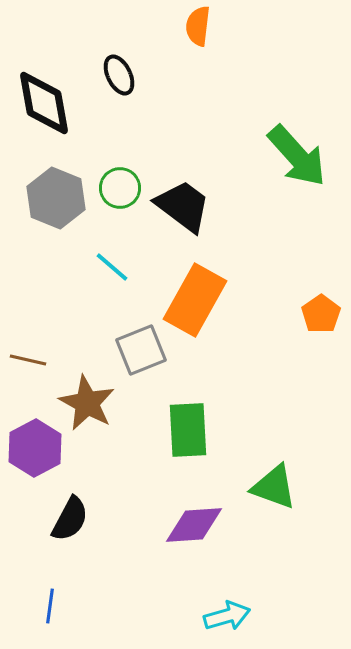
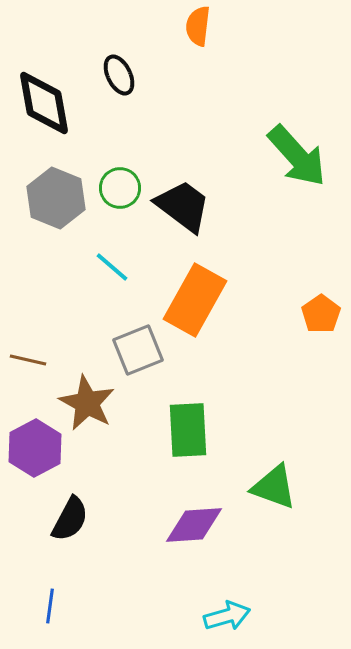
gray square: moved 3 px left
